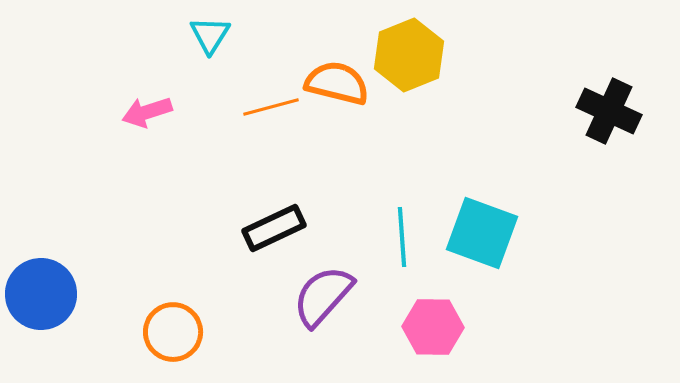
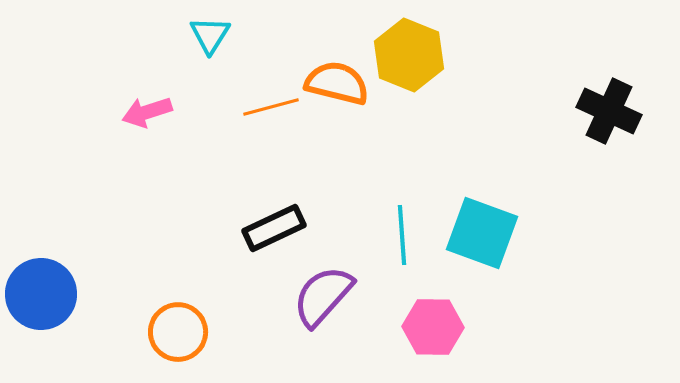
yellow hexagon: rotated 16 degrees counterclockwise
cyan line: moved 2 px up
orange circle: moved 5 px right
